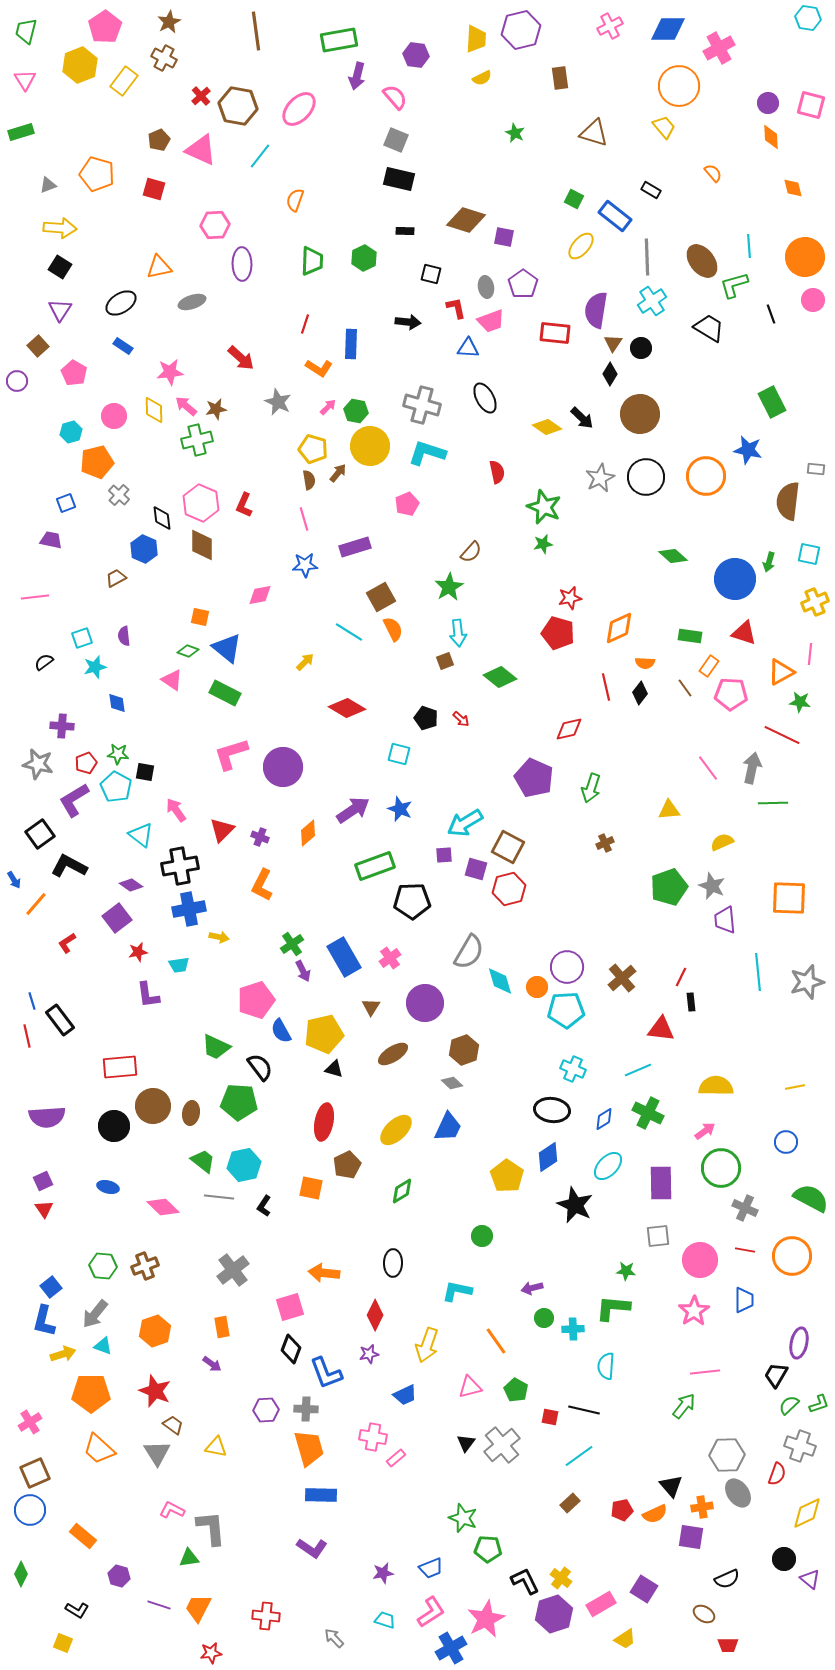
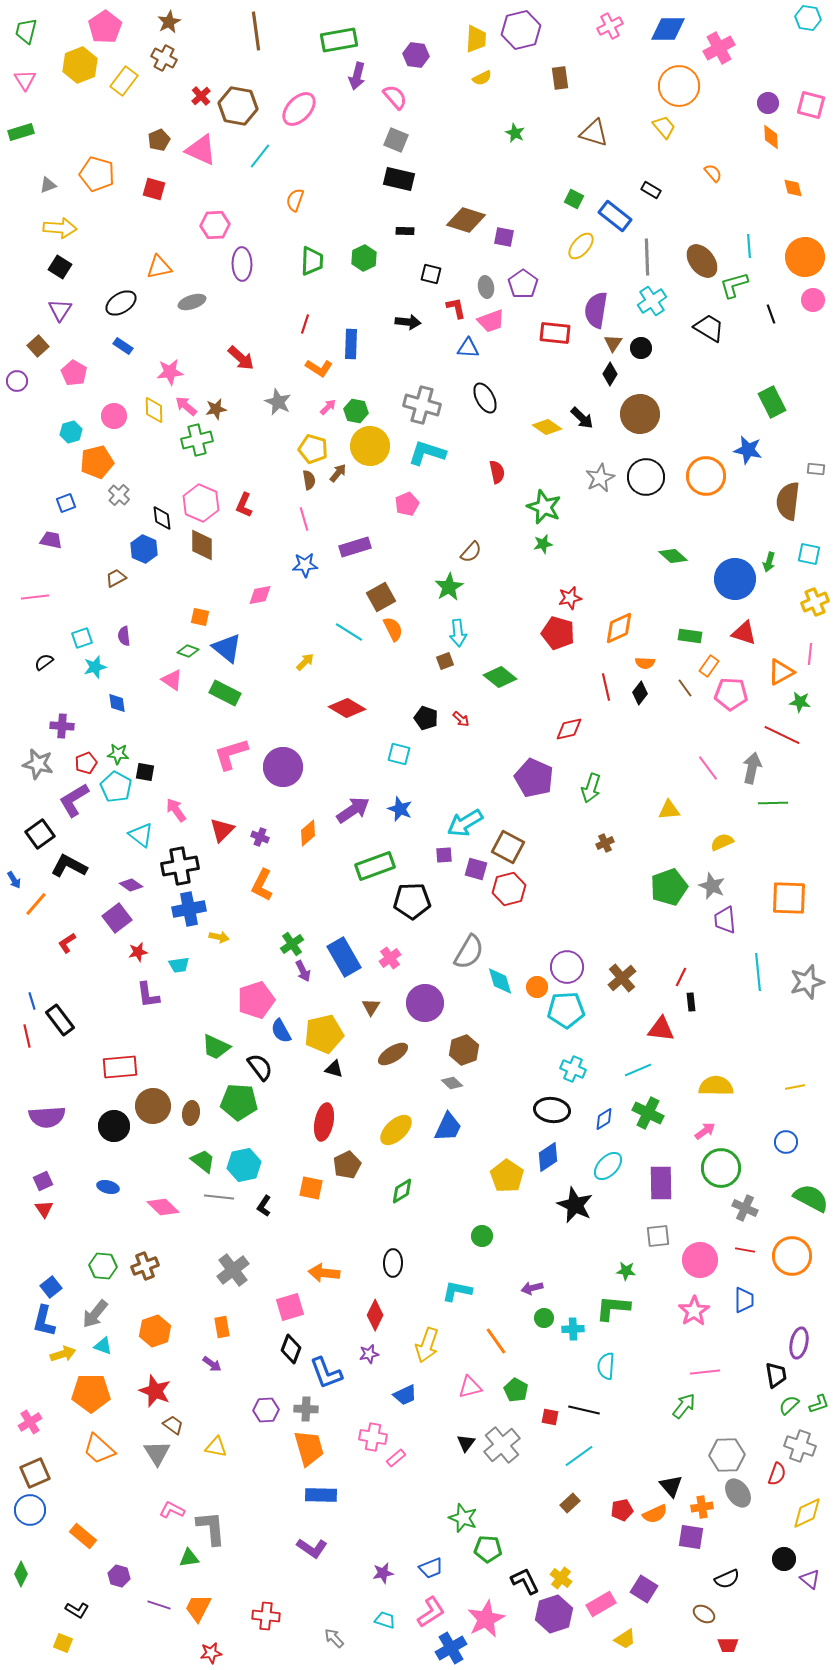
black trapezoid at (776, 1375): rotated 140 degrees clockwise
